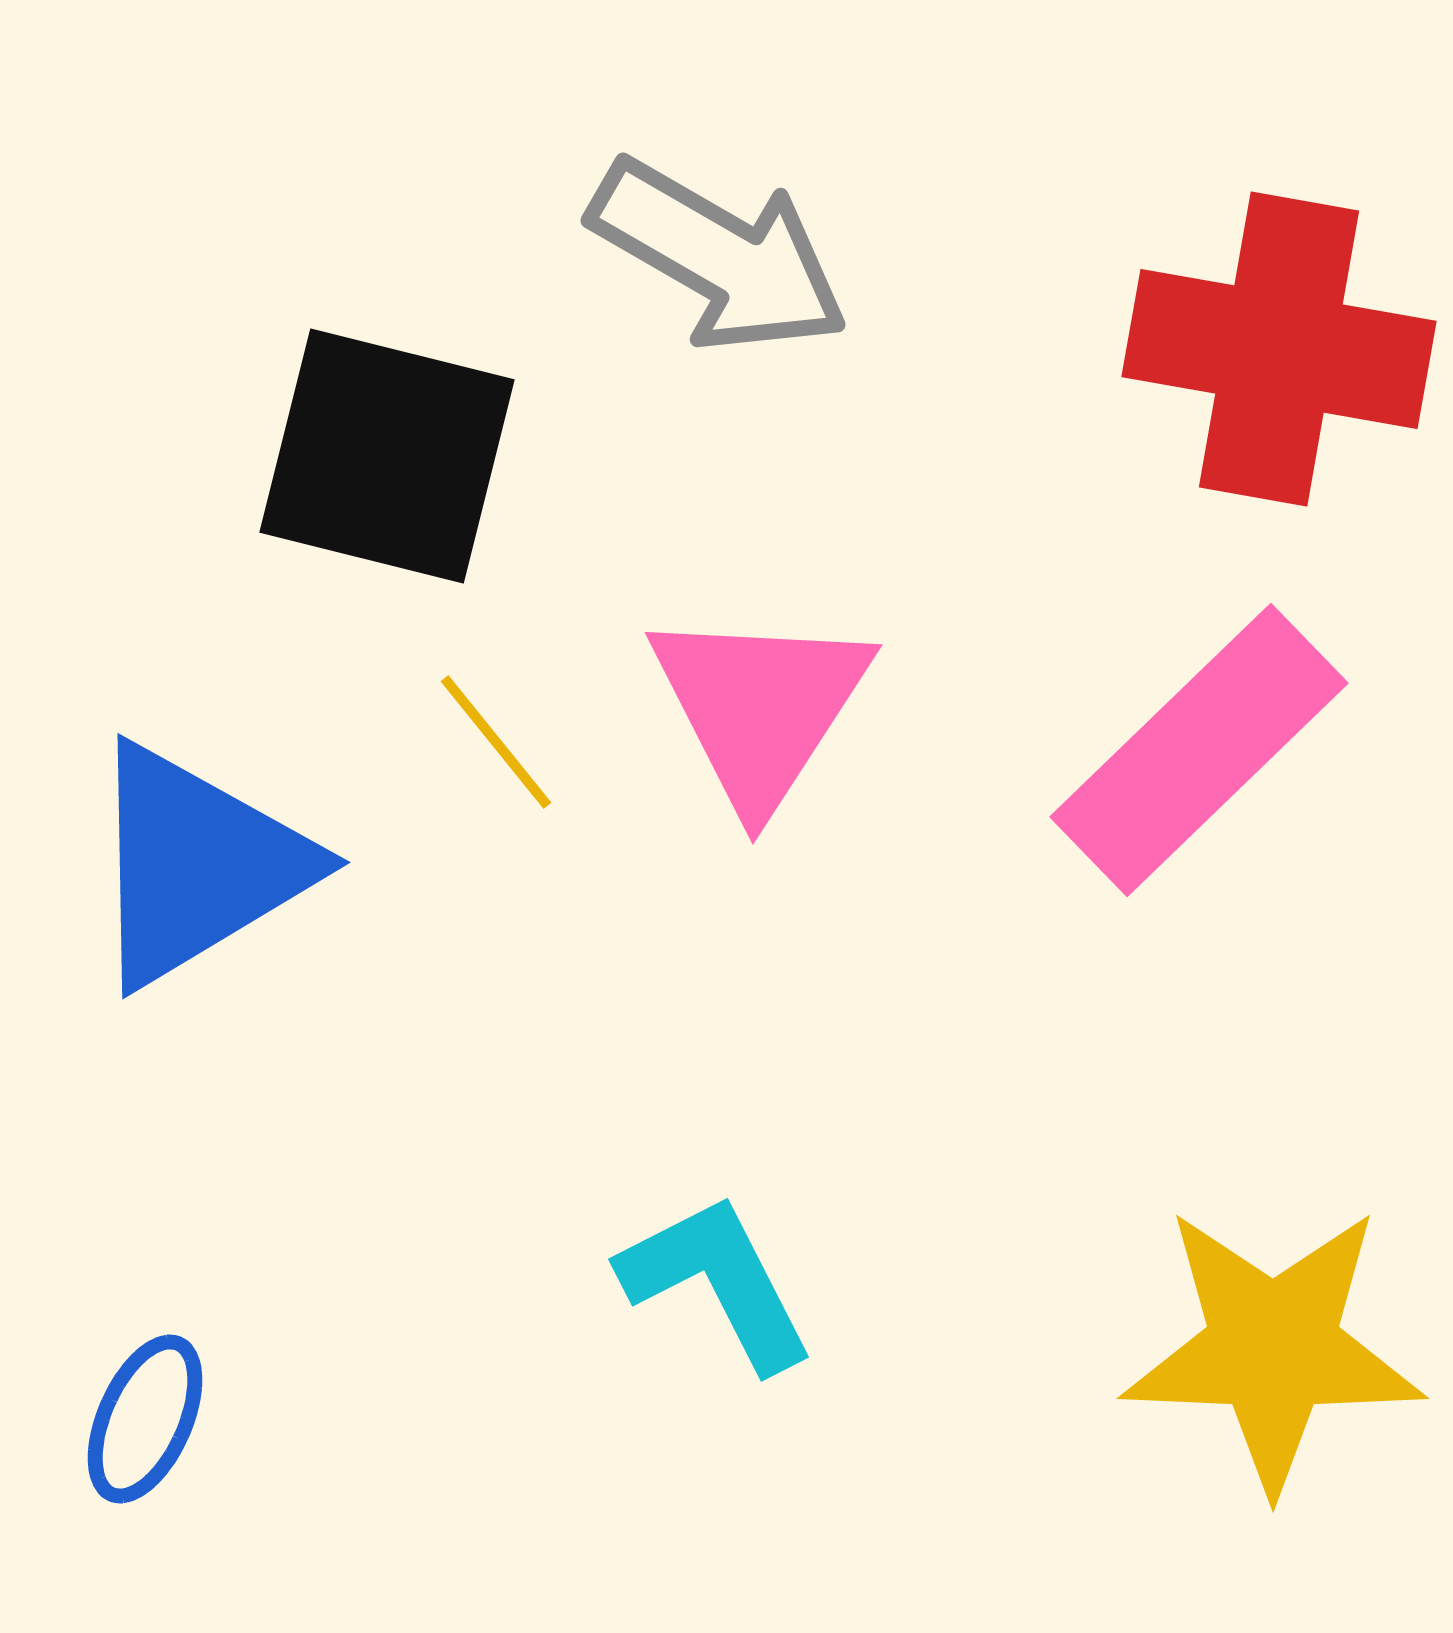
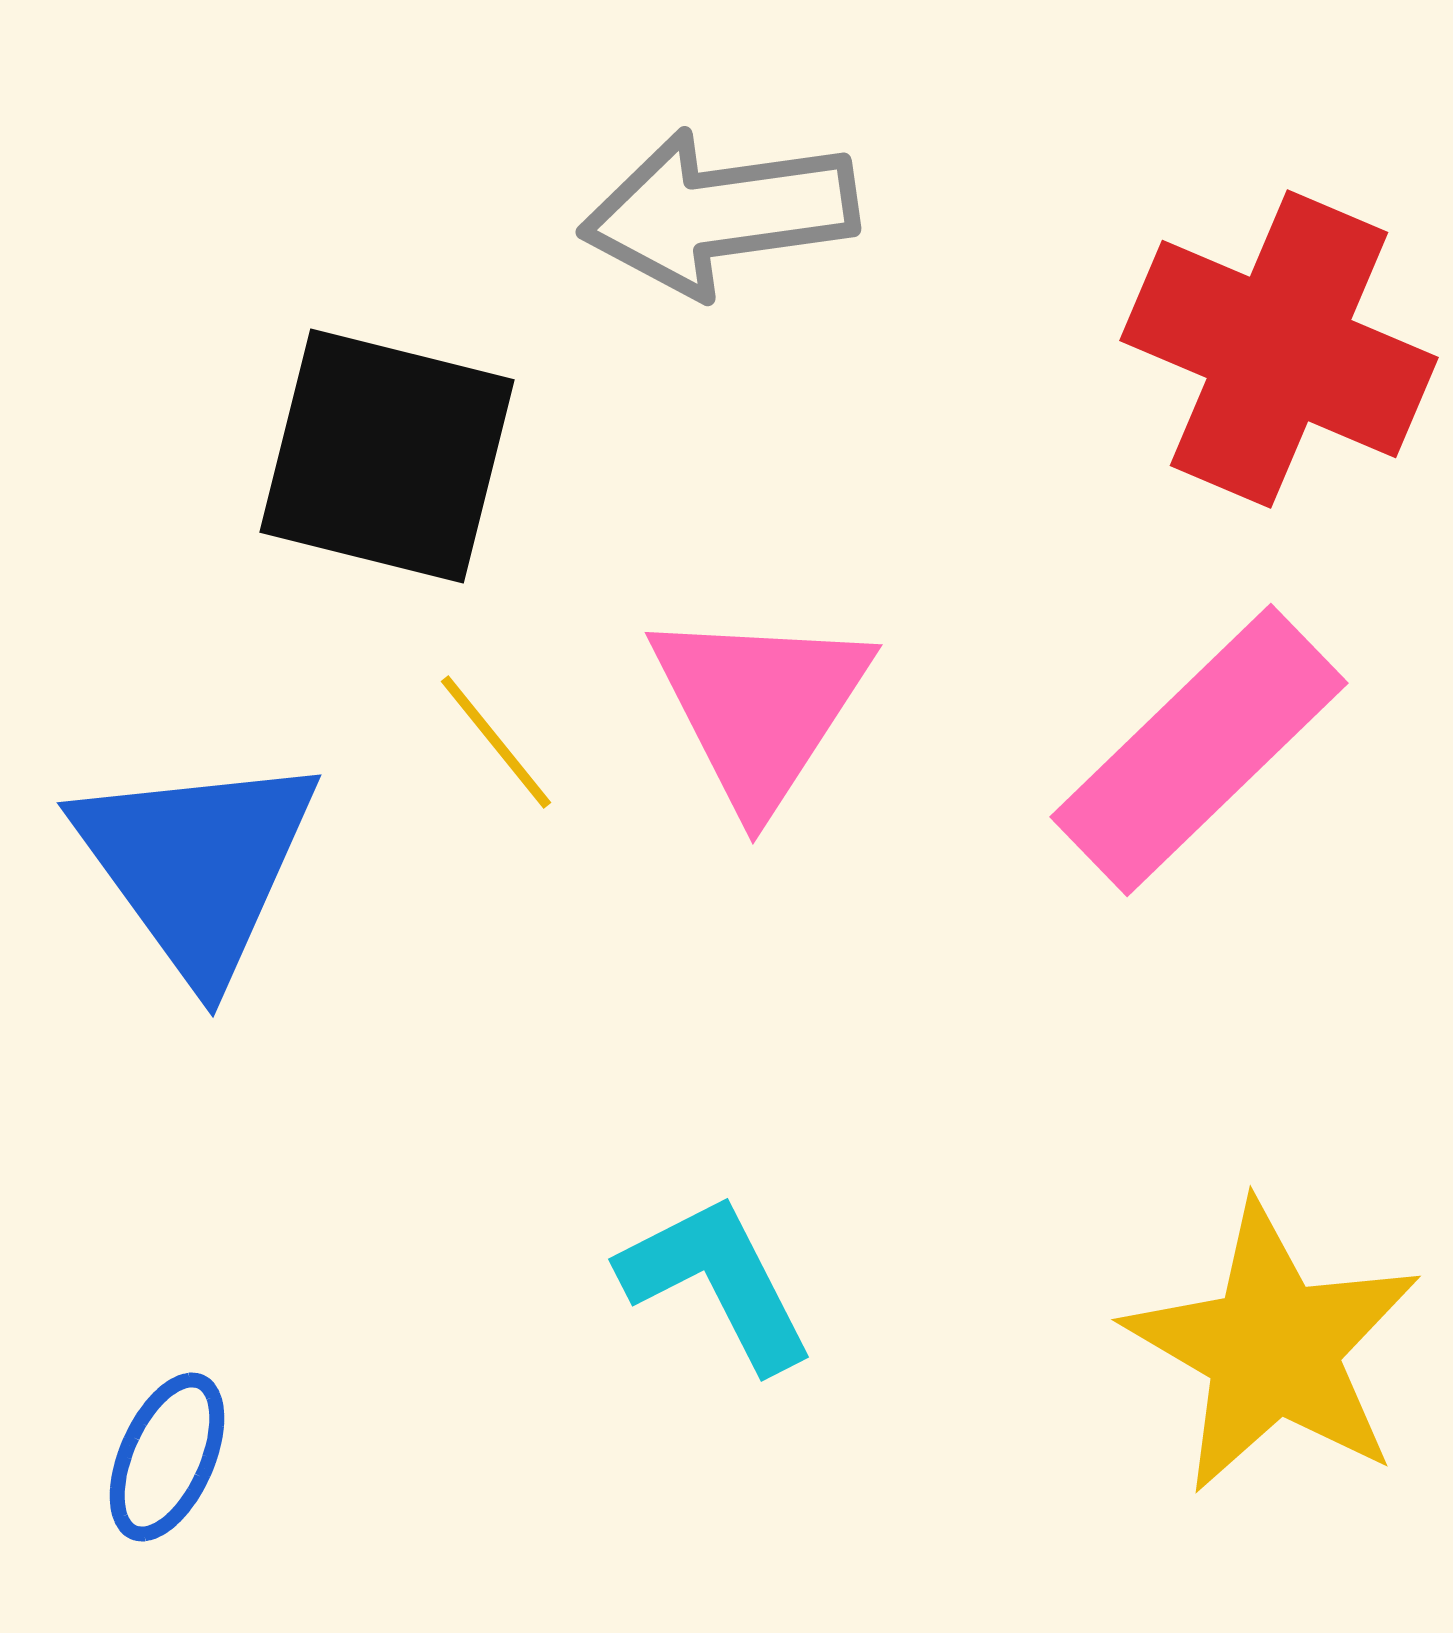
gray arrow: moved 43 px up; rotated 142 degrees clockwise
red cross: rotated 13 degrees clockwise
blue triangle: rotated 35 degrees counterclockwise
yellow star: rotated 28 degrees clockwise
blue ellipse: moved 22 px right, 38 px down
